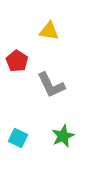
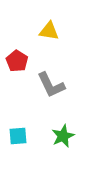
cyan square: moved 2 px up; rotated 30 degrees counterclockwise
